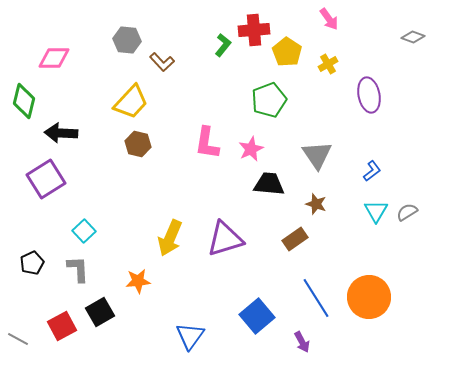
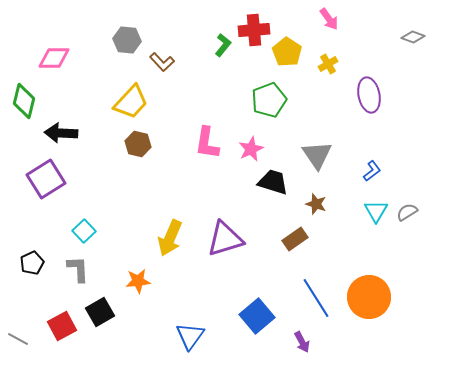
black trapezoid: moved 4 px right, 2 px up; rotated 12 degrees clockwise
